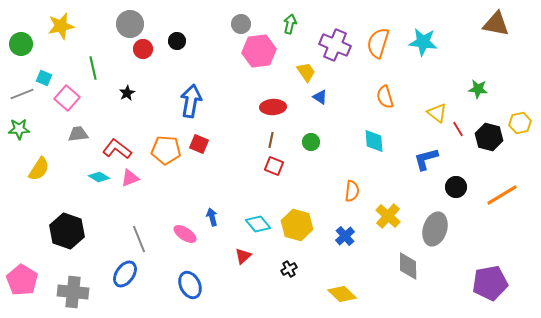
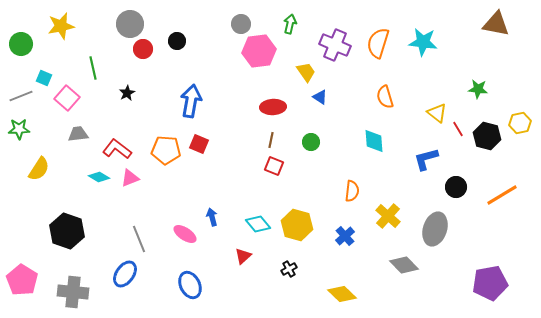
gray line at (22, 94): moved 1 px left, 2 px down
black hexagon at (489, 137): moved 2 px left, 1 px up
gray diamond at (408, 266): moved 4 px left, 1 px up; rotated 44 degrees counterclockwise
